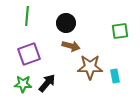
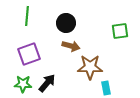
cyan rectangle: moved 9 px left, 12 px down
